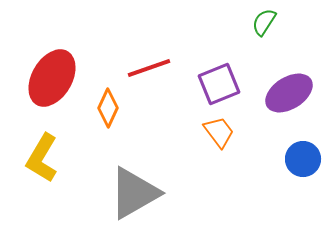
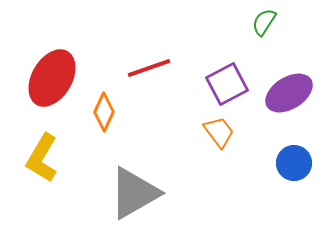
purple square: moved 8 px right; rotated 6 degrees counterclockwise
orange diamond: moved 4 px left, 4 px down
blue circle: moved 9 px left, 4 px down
